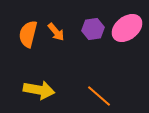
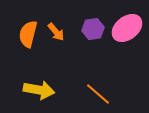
orange line: moved 1 px left, 2 px up
